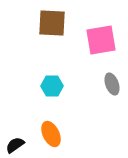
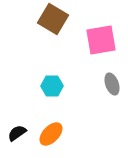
brown square: moved 1 px right, 4 px up; rotated 28 degrees clockwise
orange ellipse: rotated 70 degrees clockwise
black semicircle: moved 2 px right, 12 px up
